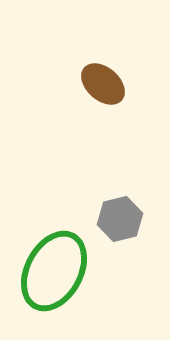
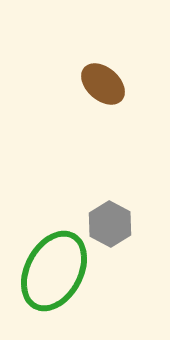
gray hexagon: moved 10 px left, 5 px down; rotated 18 degrees counterclockwise
